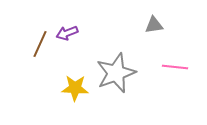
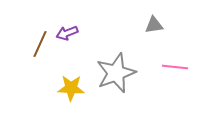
yellow star: moved 4 px left
